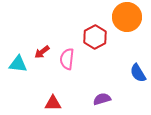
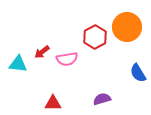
orange circle: moved 10 px down
pink semicircle: rotated 105 degrees counterclockwise
